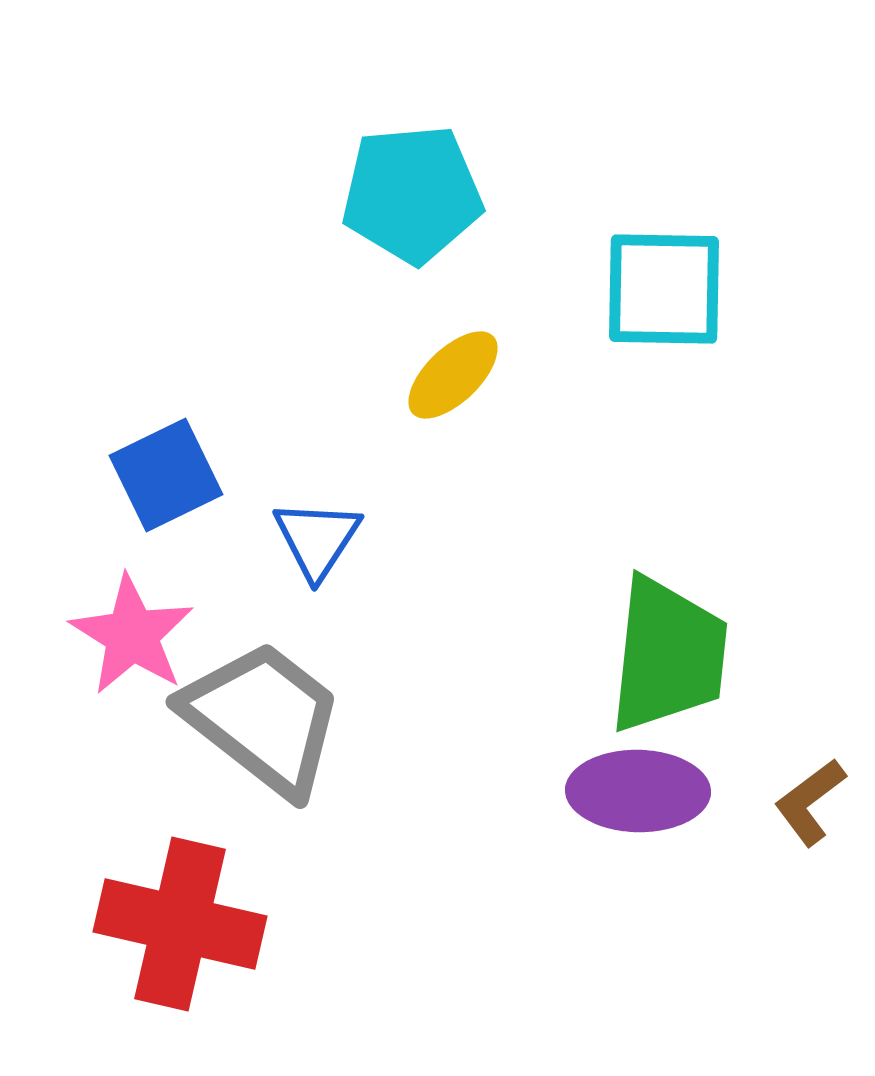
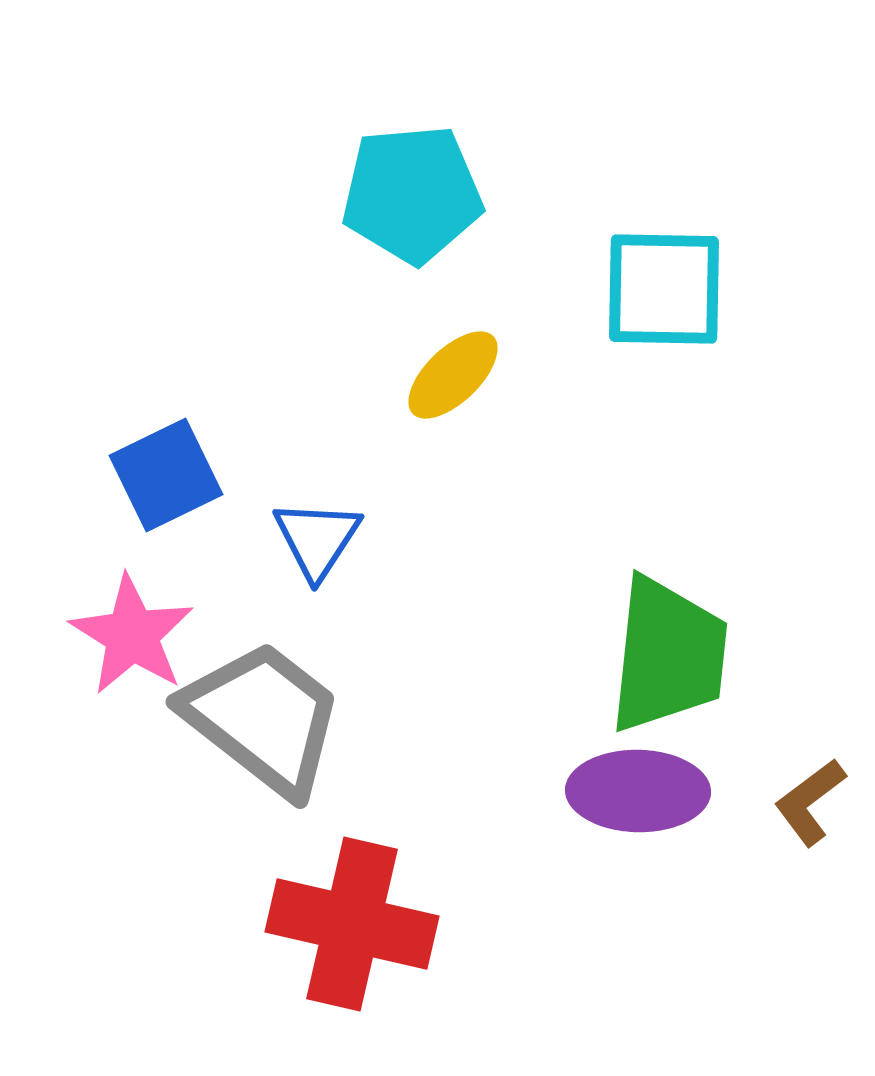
red cross: moved 172 px right
